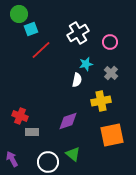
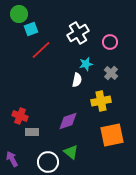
green triangle: moved 2 px left, 2 px up
